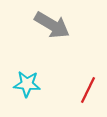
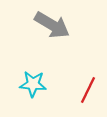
cyan star: moved 6 px right
